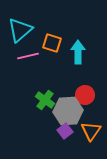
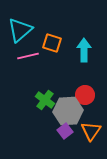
cyan arrow: moved 6 px right, 2 px up
